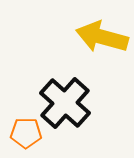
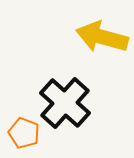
orange pentagon: moved 2 px left; rotated 20 degrees clockwise
